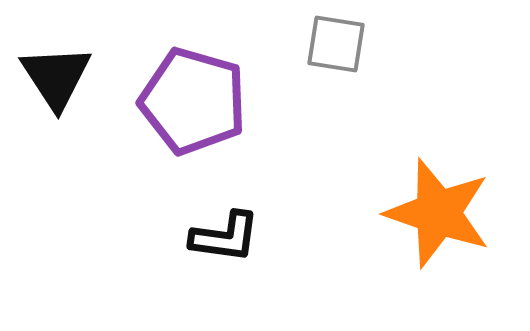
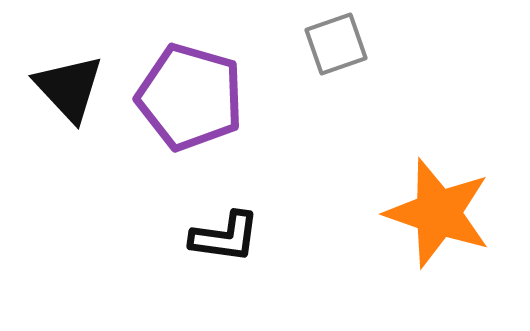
gray square: rotated 28 degrees counterclockwise
black triangle: moved 13 px right, 11 px down; rotated 10 degrees counterclockwise
purple pentagon: moved 3 px left, 4 px up
